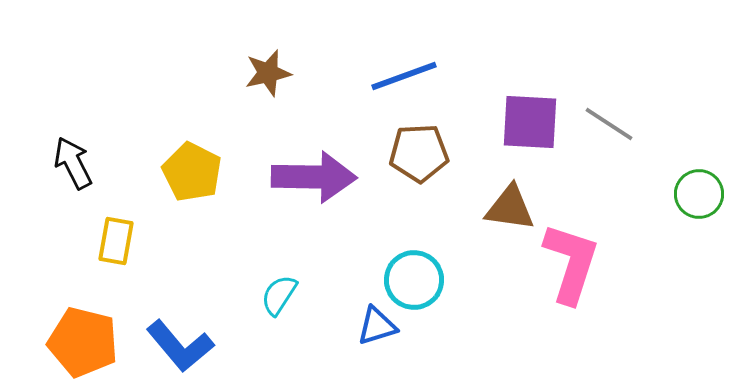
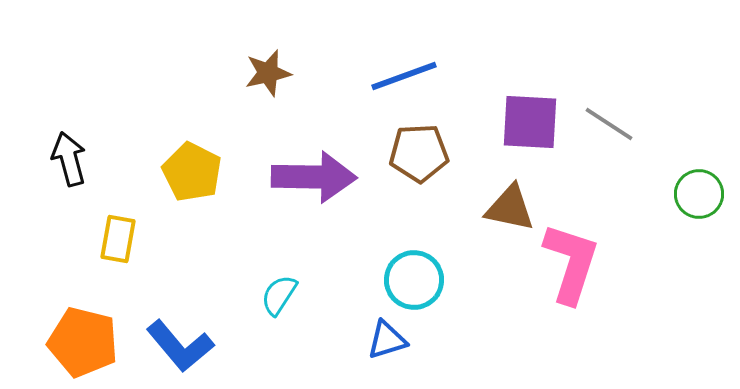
black arrow: moved 4 px left, 4 px up; rotated 12 degrees clockwise
brown triangle: rotated 4 degrees clockwise
yellow rectangle: moved 2 px right, 2 px up
blue triangle: moved 10 px right, 14 px down
